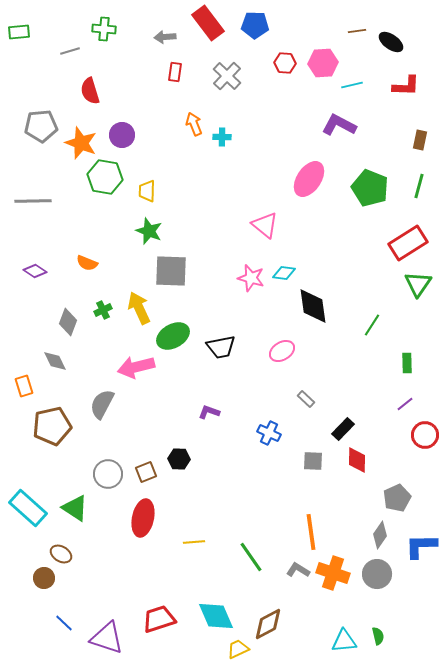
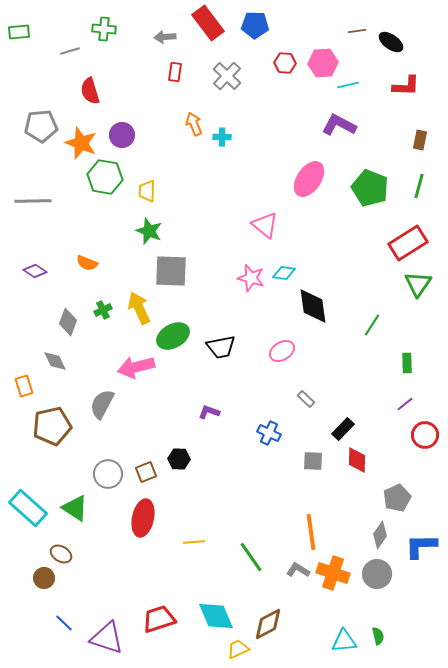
cyan line at (352, 85): moved 4 px left
